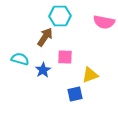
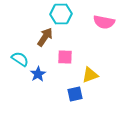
cyan hexagon: moved 1 px right, 2 px up
cyan semicircle: rotated 18 degrees clockwise
blue star: moved 5 px left, 4 px down
